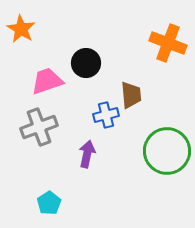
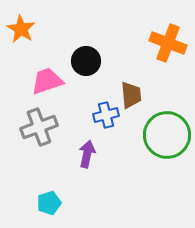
black circle: moved 2 px up
green circle: moved 16 px up
cyan pentagon: rotated 15 degrees clockwise
